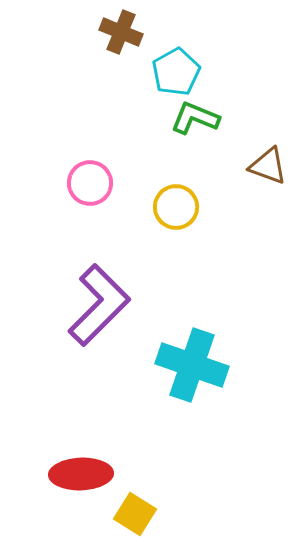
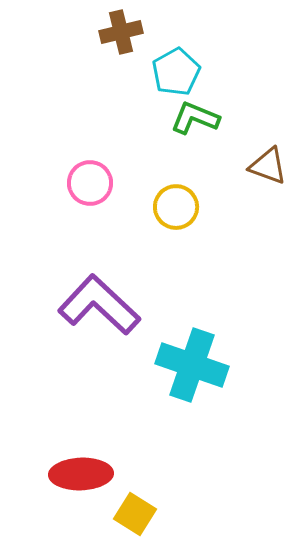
brown cross: rotated 36 degrees counterclockwise
purple L-shape: rotated 92 degrees counterclockwise
